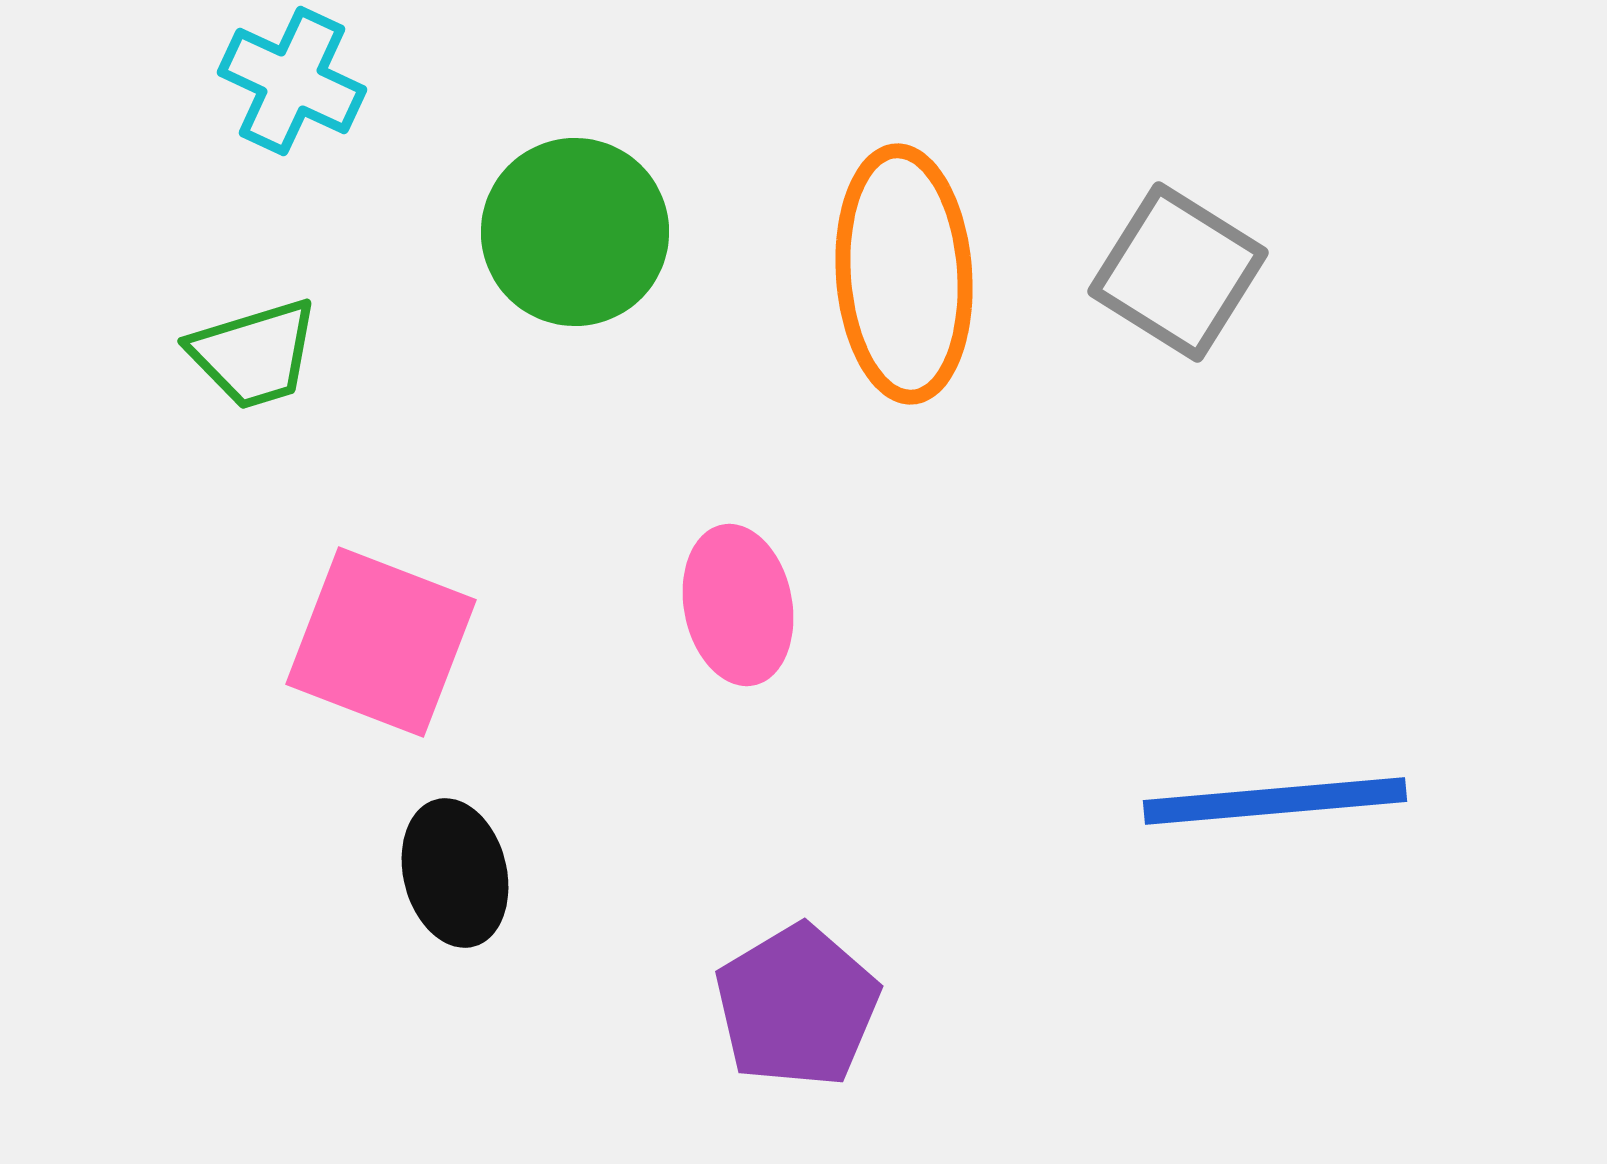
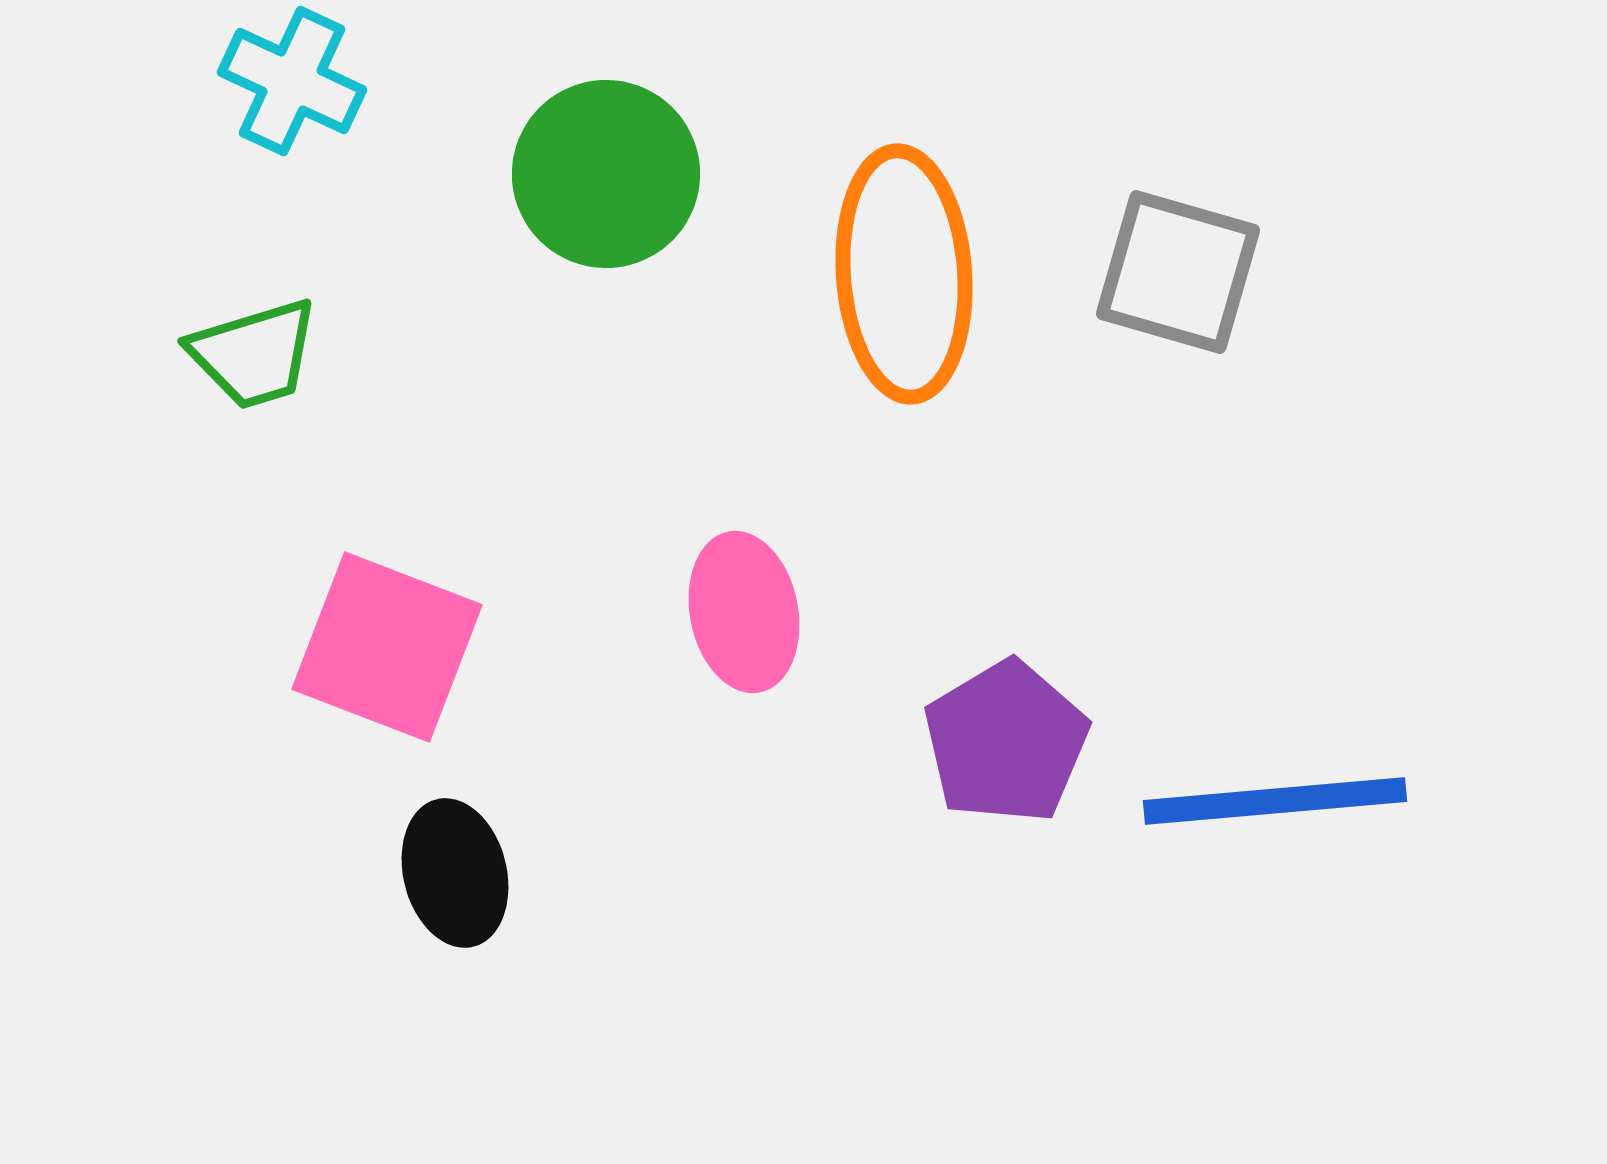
green circle: moved 31 px right, 58 px up
gray square: rotated 16 degrees counterclockwise
pink ellipse: moved 6 px right, 7 px down
pink square: moved 6 px right, 5 px down
purple pentagon: moved 209 px right, 264 px up
